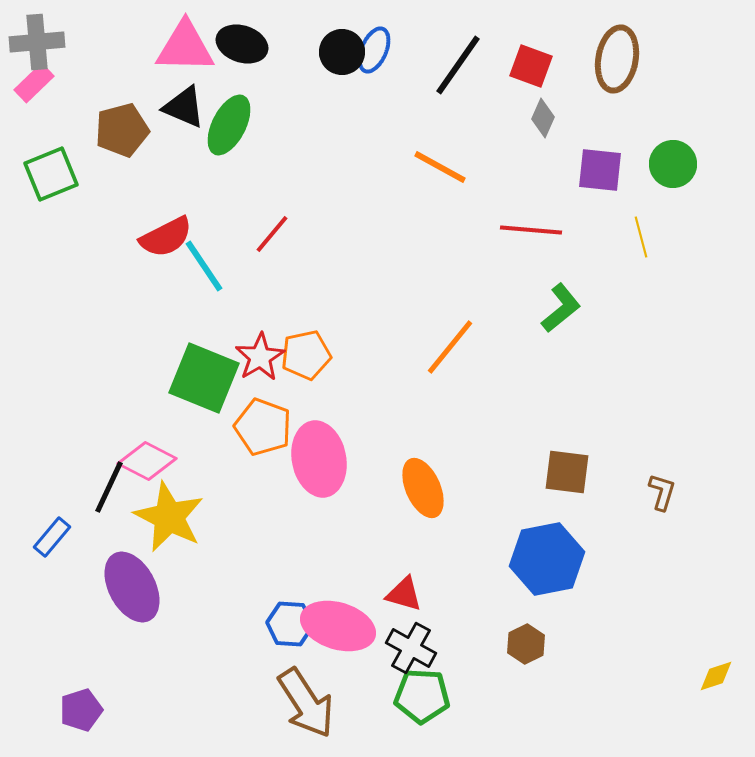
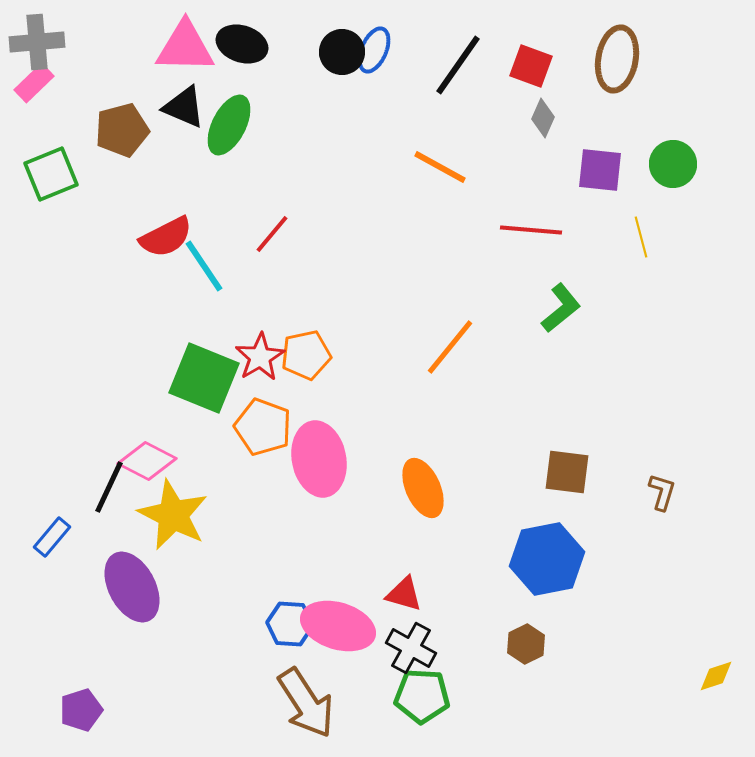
yellow star at (169, 517): moved 4 px right, 2 px up
